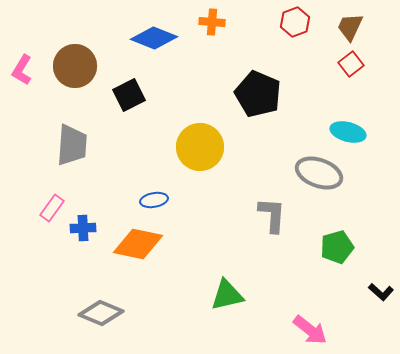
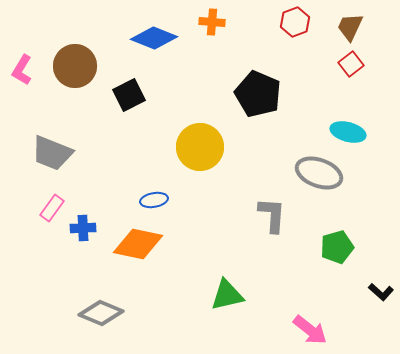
gray trapezoid: moved 20 px left, 8 px down; rotated 108 degrees clockwise
